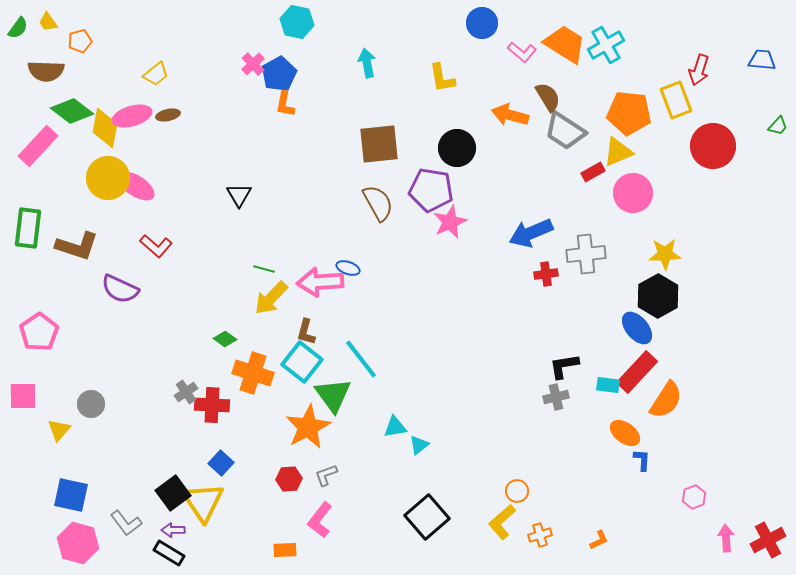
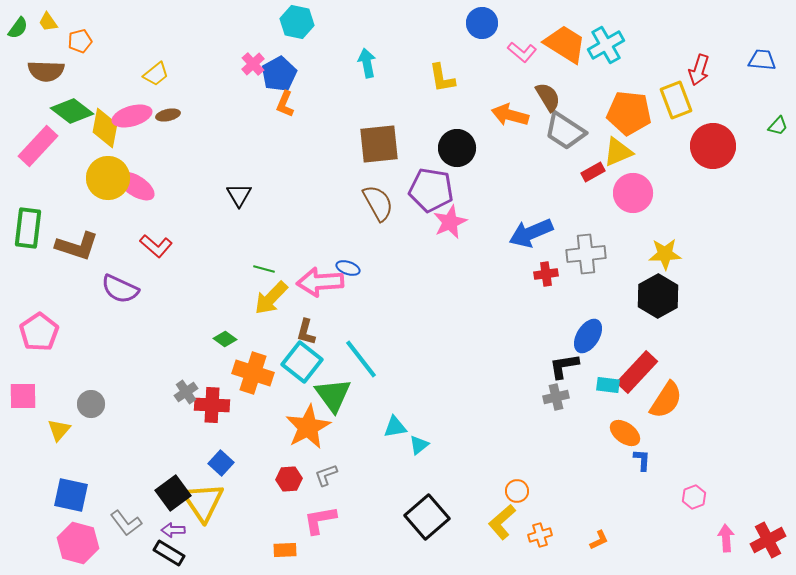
orange L-shape at (285, 104): rotated 12 degrees clockwise
blue ellipse at (637, 328): moved 49 px left, 8 px down; rotated 72 degrees clockwise
pink L-shape at (320, 520): rotated 42 degrees clockwise
